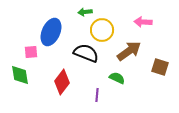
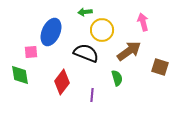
pink arrow: rotated 72 degrees clockwise
green semicircle: rotated 49 degrees clockwise
purple line: moved 5 px left
